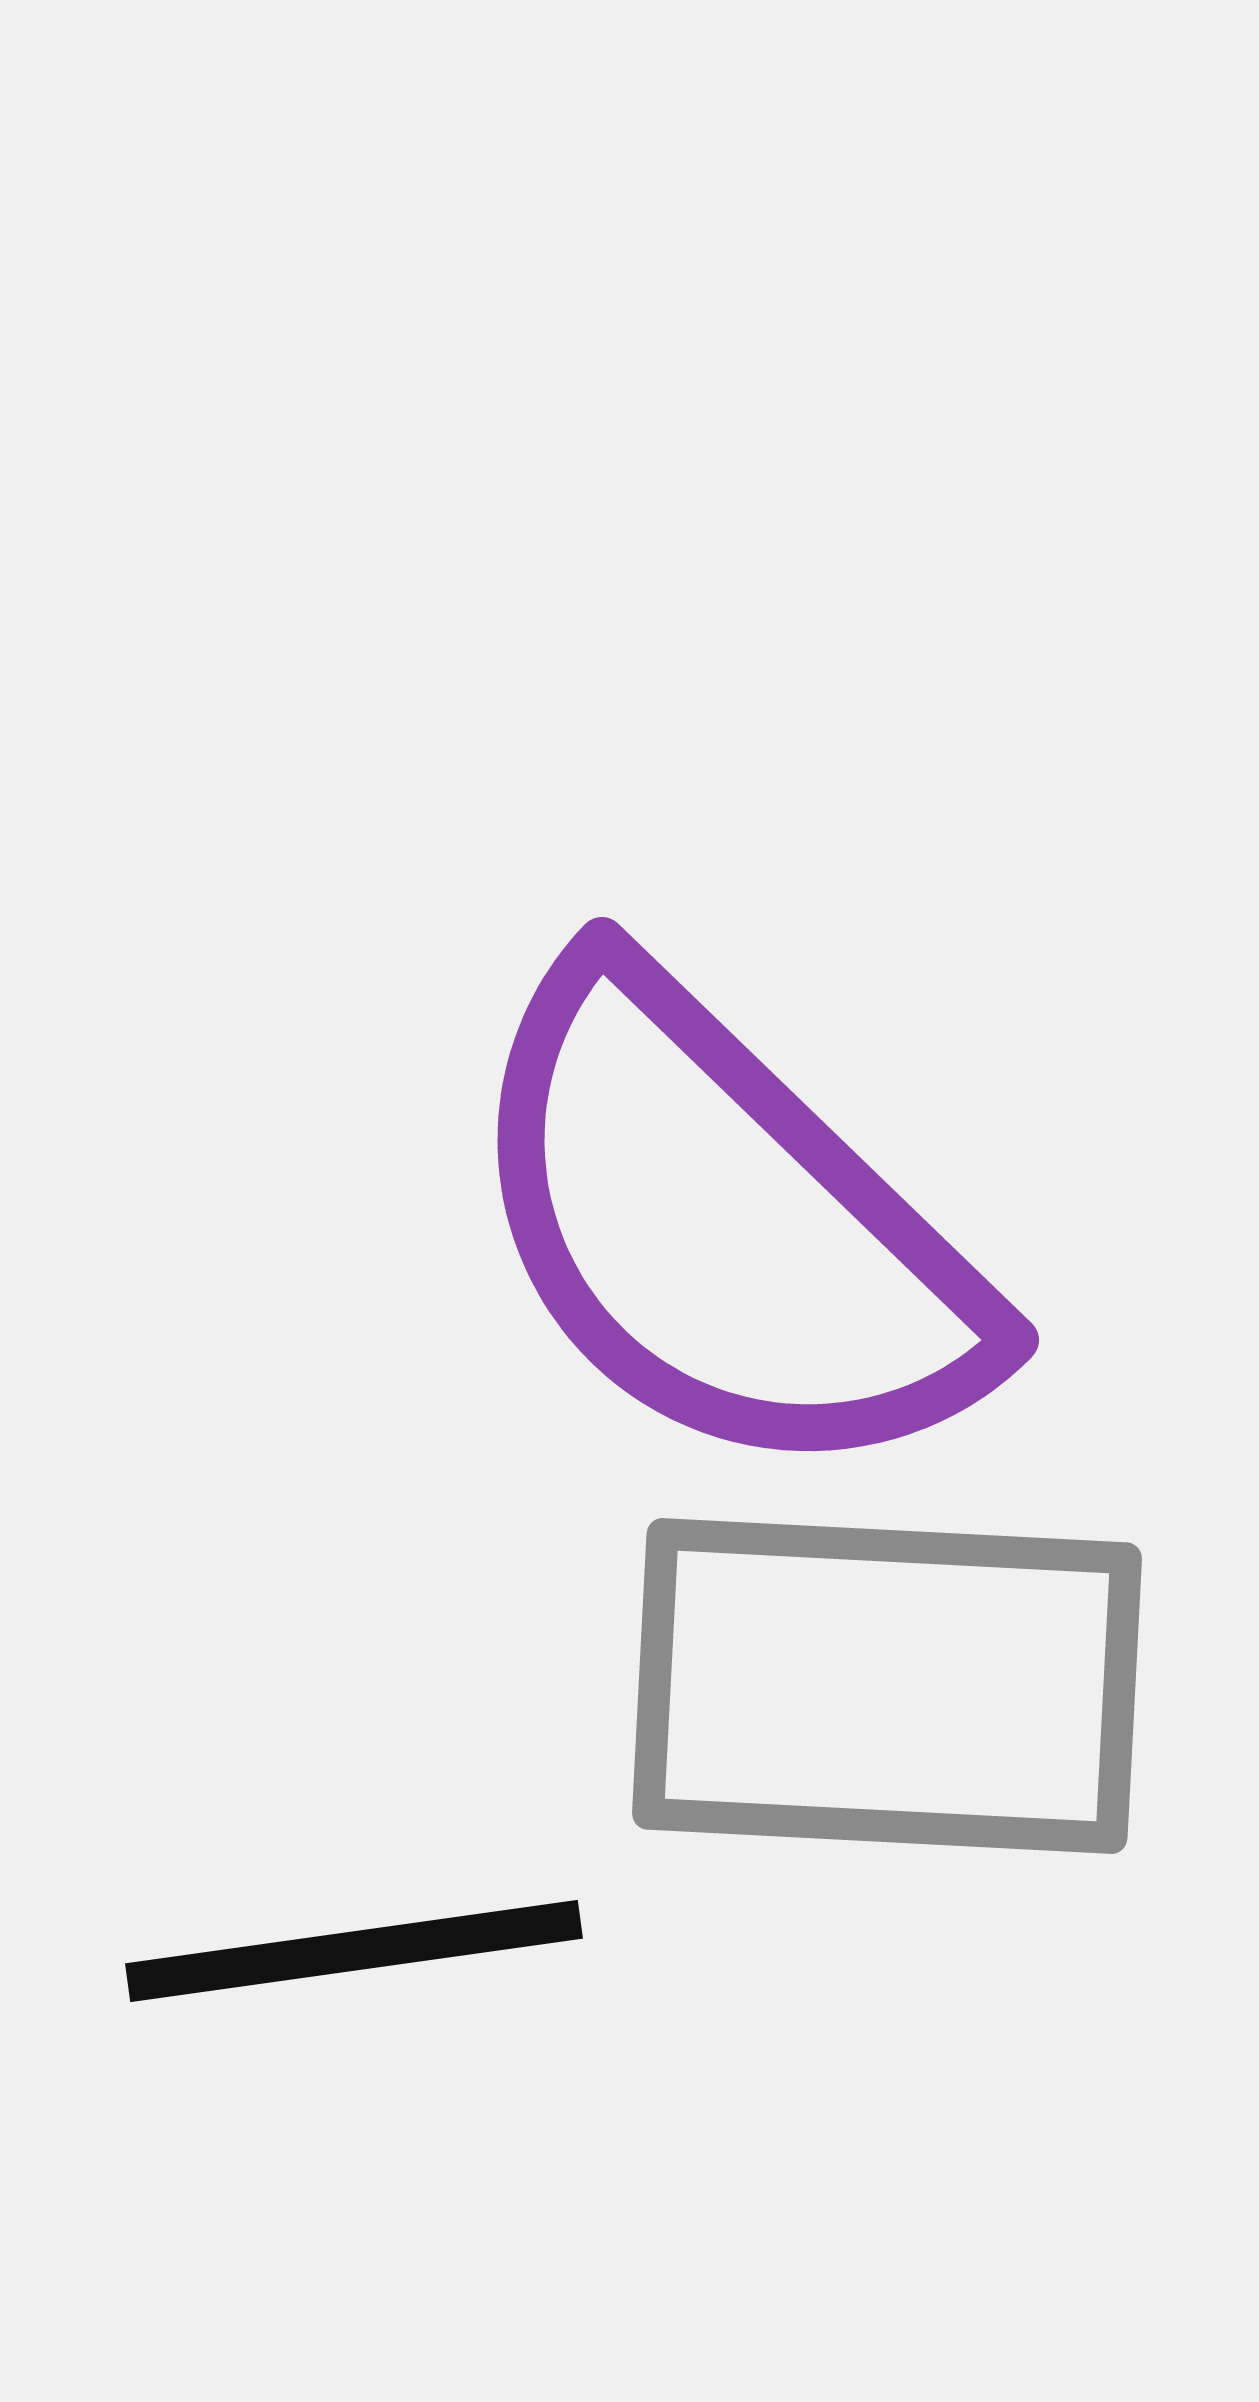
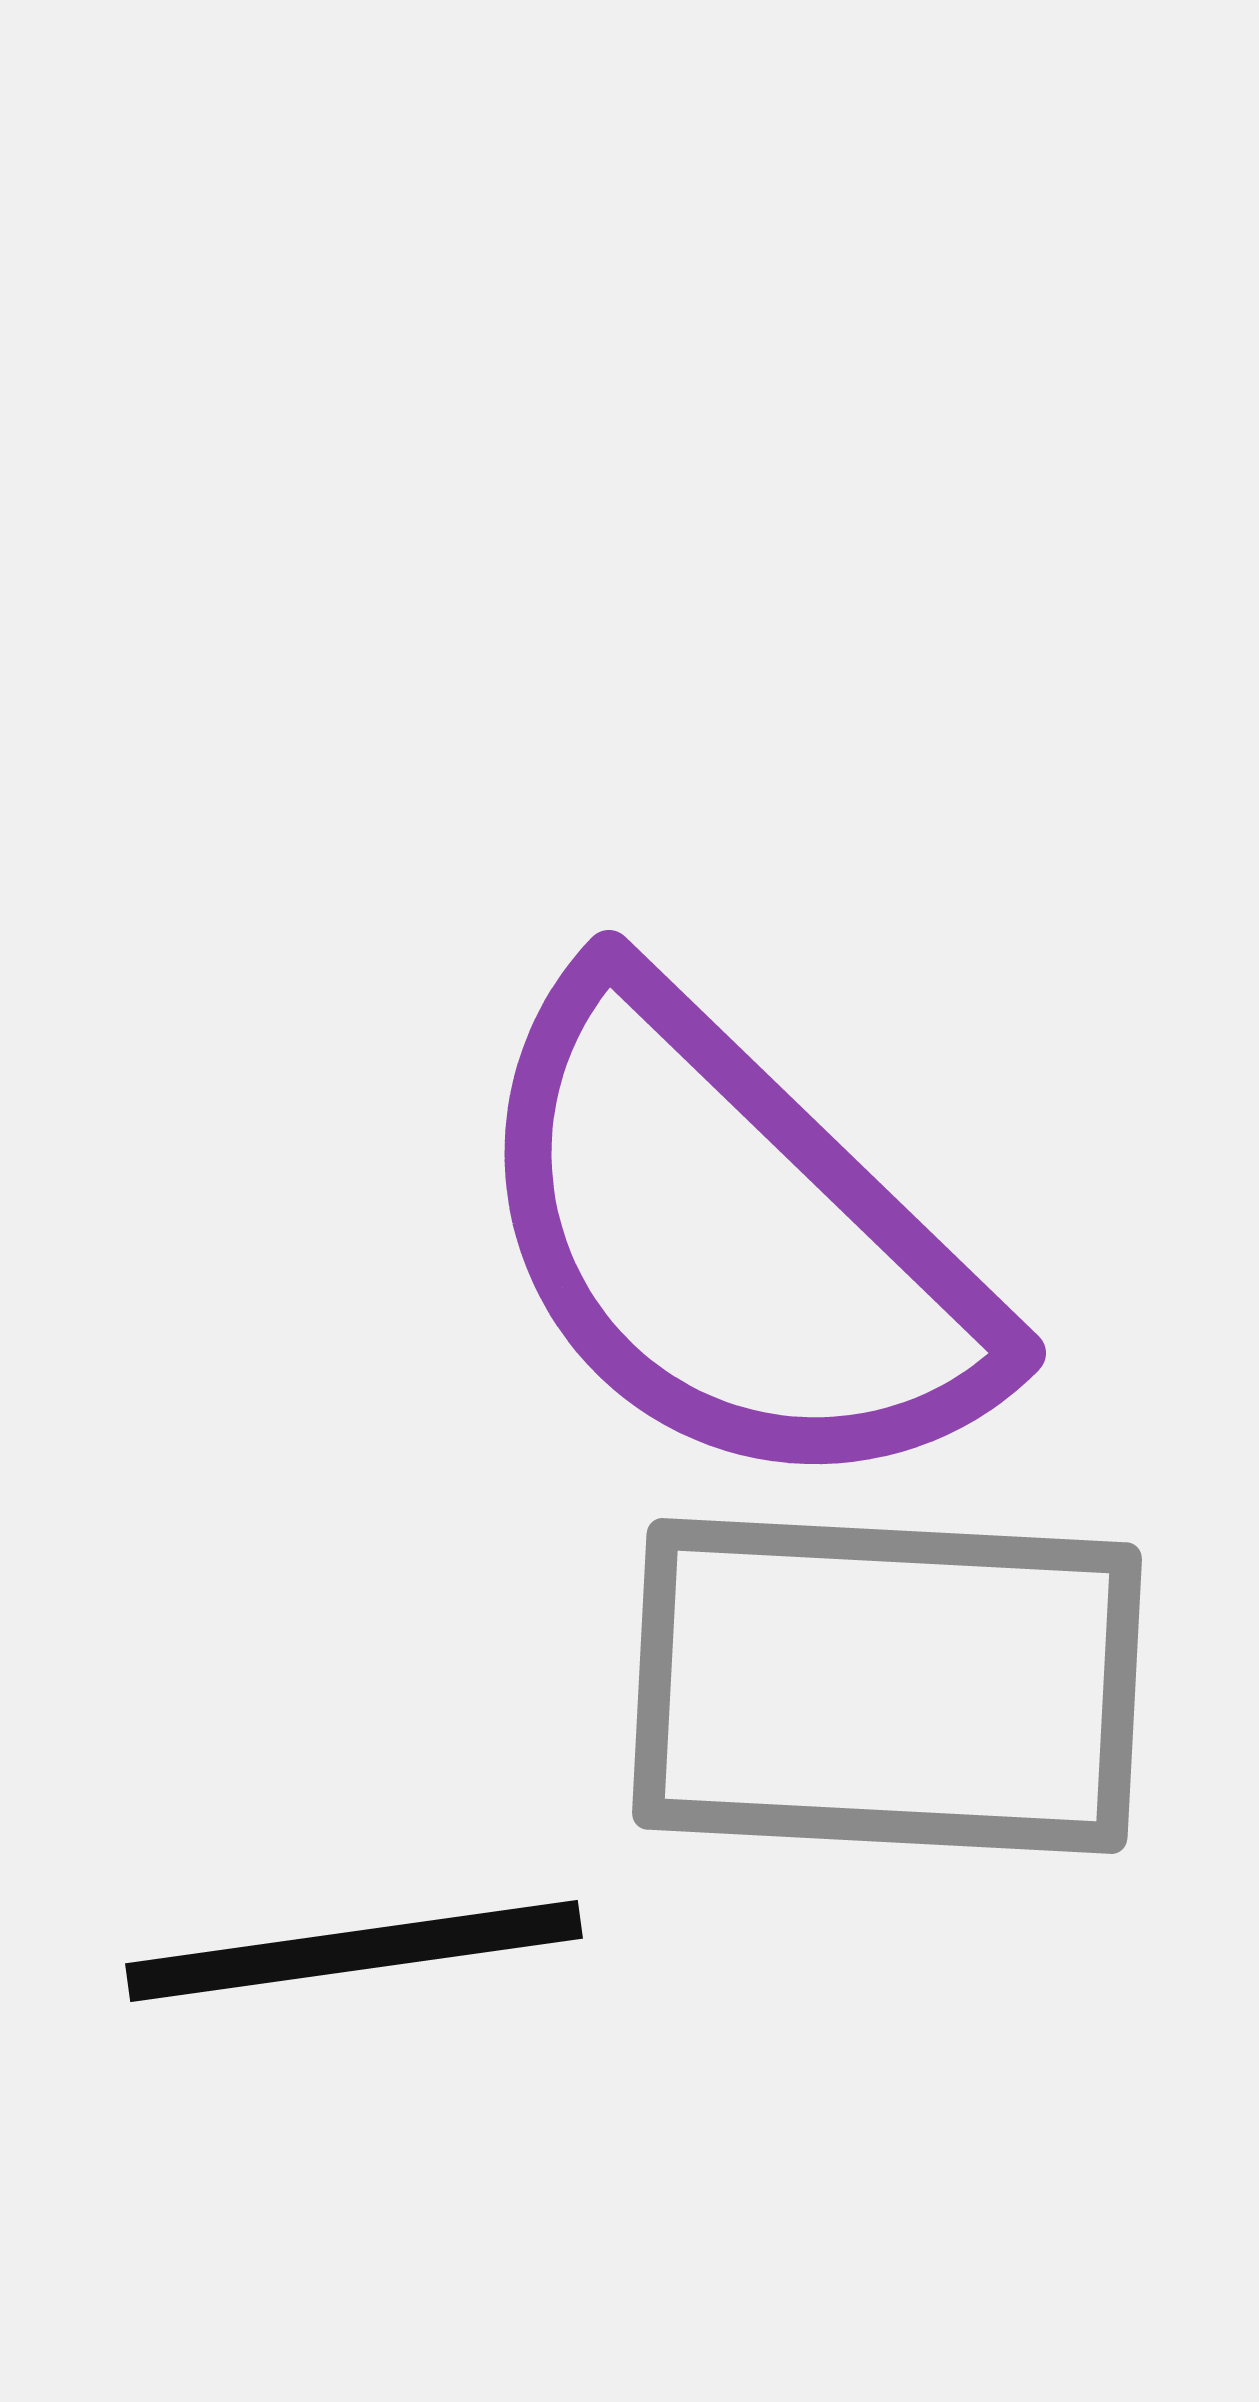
purple semicircle: moved 7 px right, 13 px down
